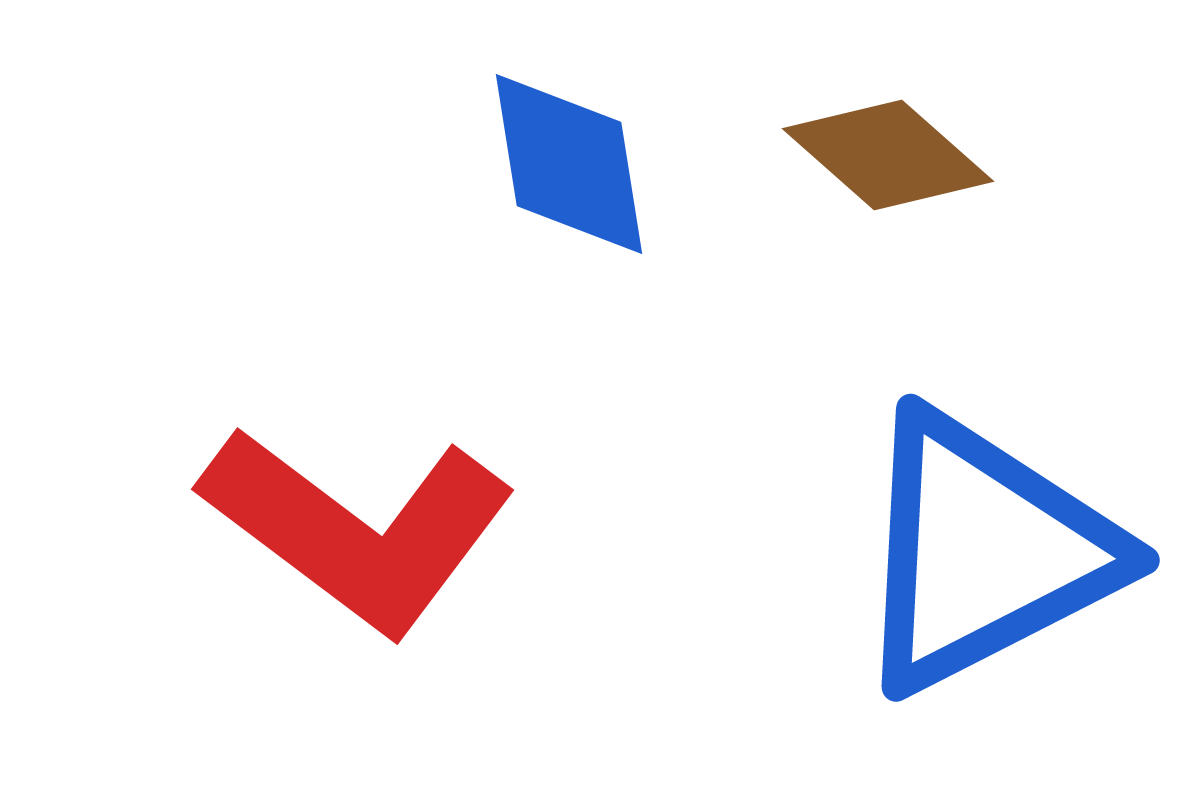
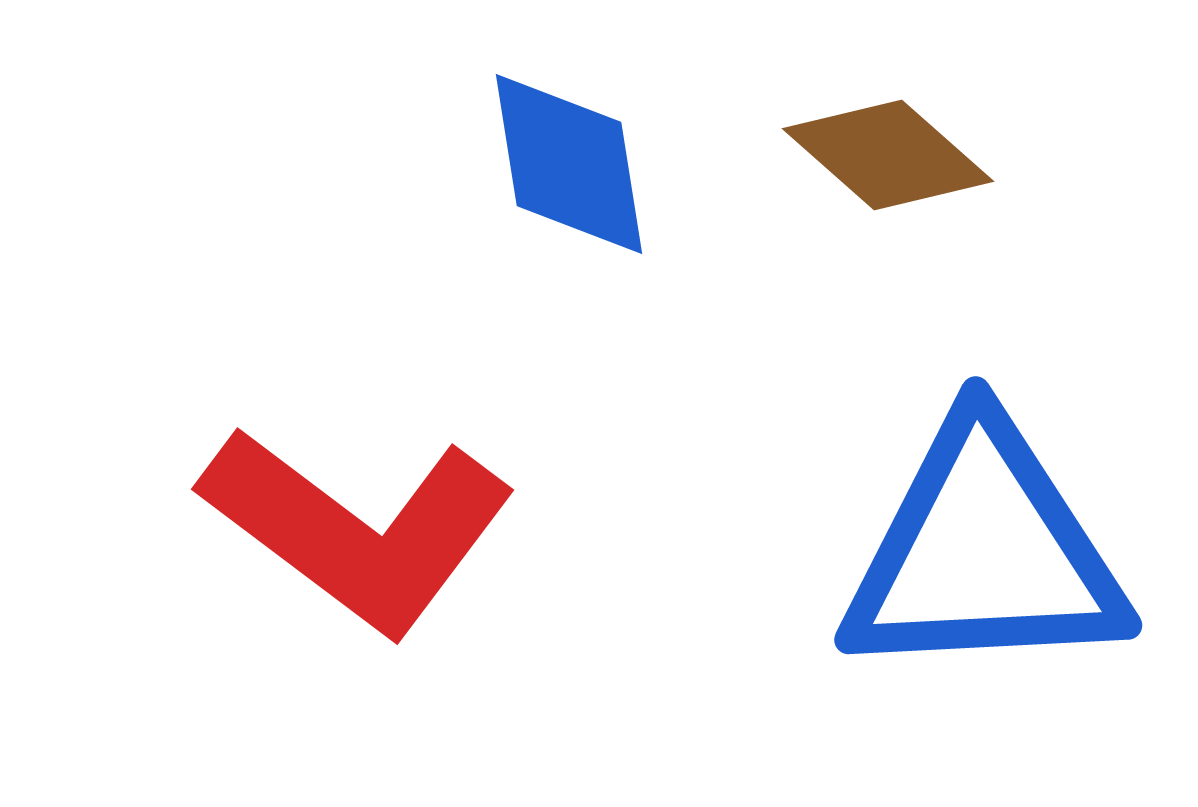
blue triangle: rotated 24 degrees clockwise
